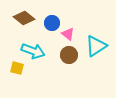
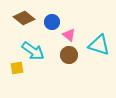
blue circle: moved 1 px up
pink triangle: moved 1 px right, 1 px down
cyan triangle: moved 3 px right, 1 px up; rotated 50 degrees clockwise
cyan arrow: rotated 15 degrees clockwise
yellow square: rotated 24 degrees counterclockwise
